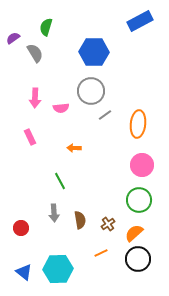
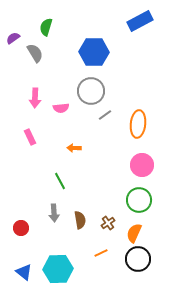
brown cross: moved 1 px up
orange semicircle: rotated 24 degrees counterclockwise
